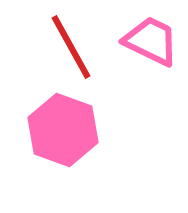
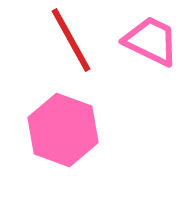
red line: moved 7 px up
